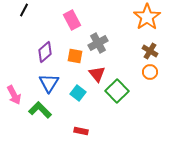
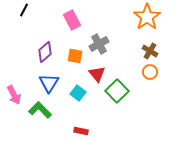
gray cross: moved 1 px right, 1 px down
